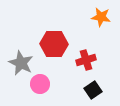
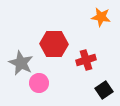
pink circle: moved 1 px left, 1 px up
black square: moved 11 px right
